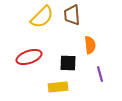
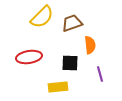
brown trapezoid: moved 8 px down; rotated 75 degrees clockwise
red ellipse: rotated 10 degrees clockwise
black square: moved 2 px right
